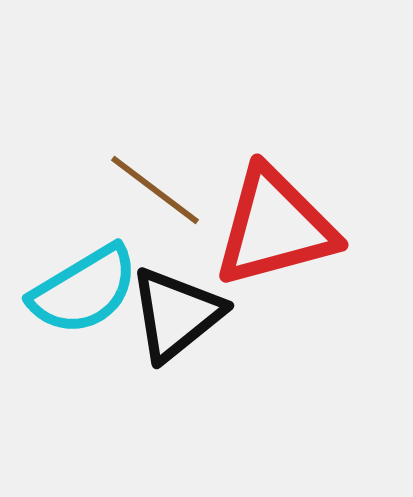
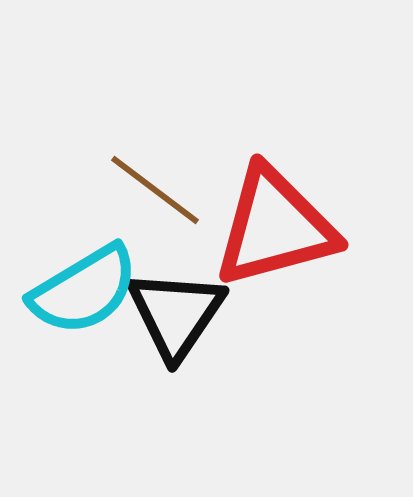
black triangle: rotated 17 degrees counterclockwise
